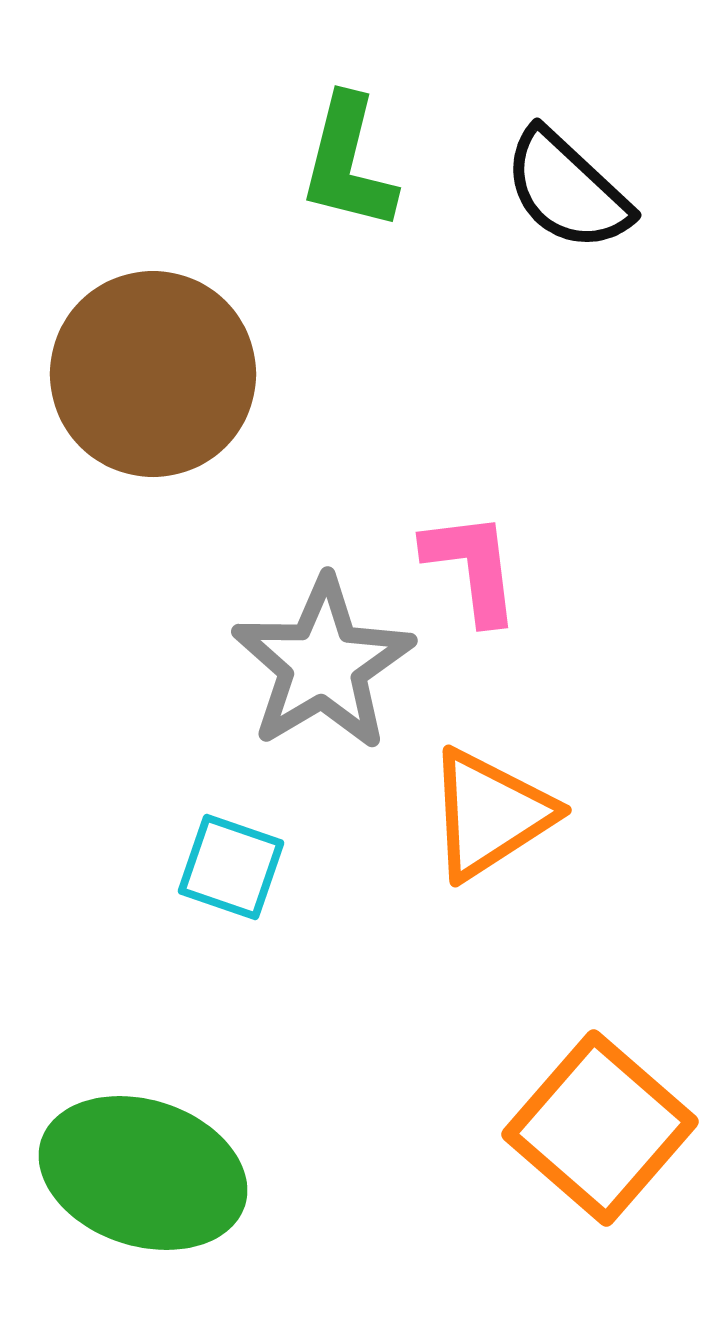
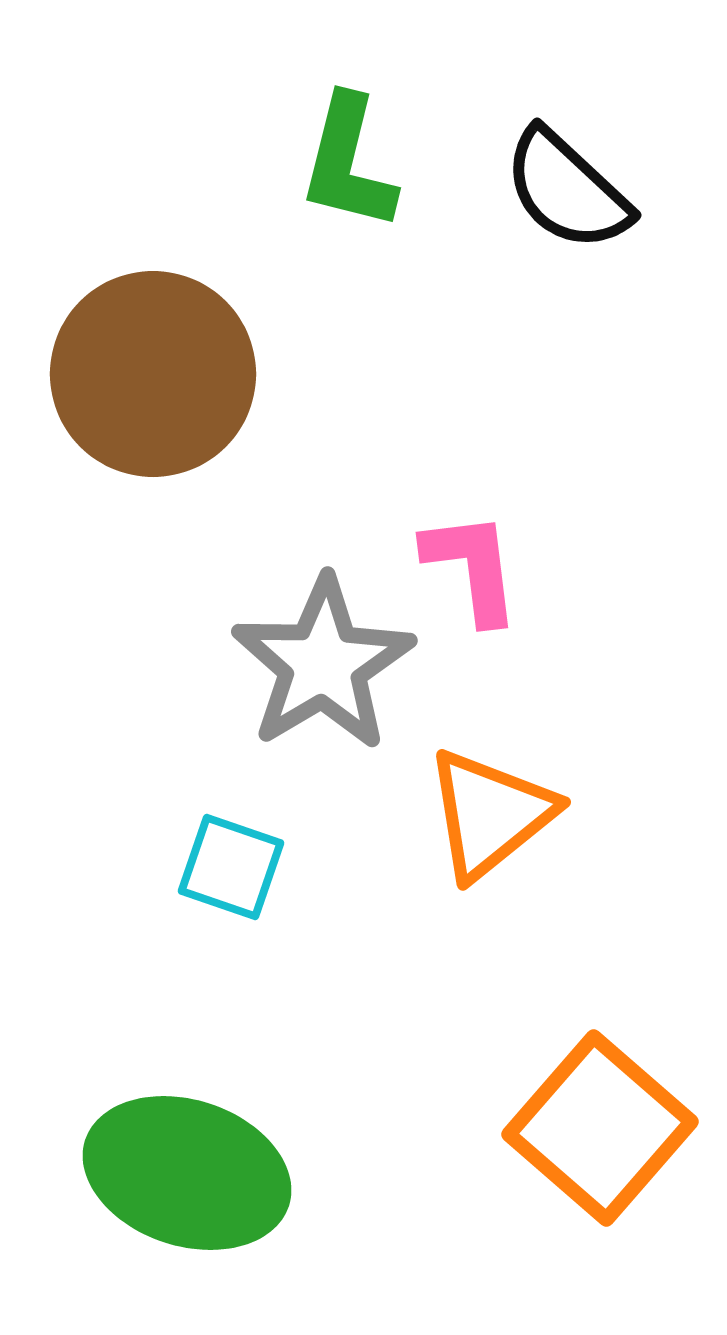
orange triangle: rotated 6 degrees counterclockwise
green ellipse: moved 44 px right
